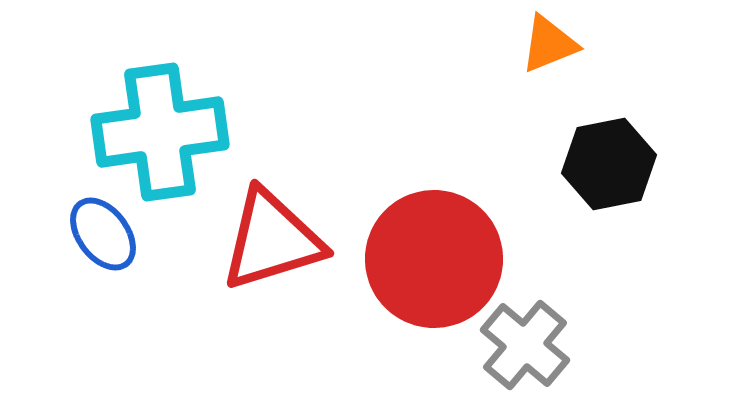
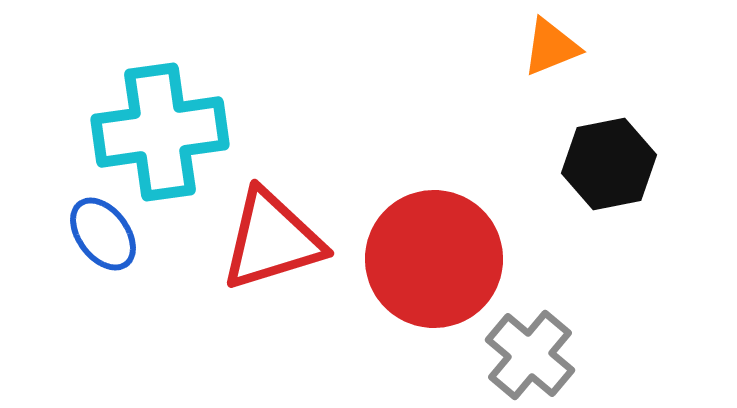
orange triangle: moved 2 px right, 3 px down
gray cross: moved 5 px right, 10 px down
